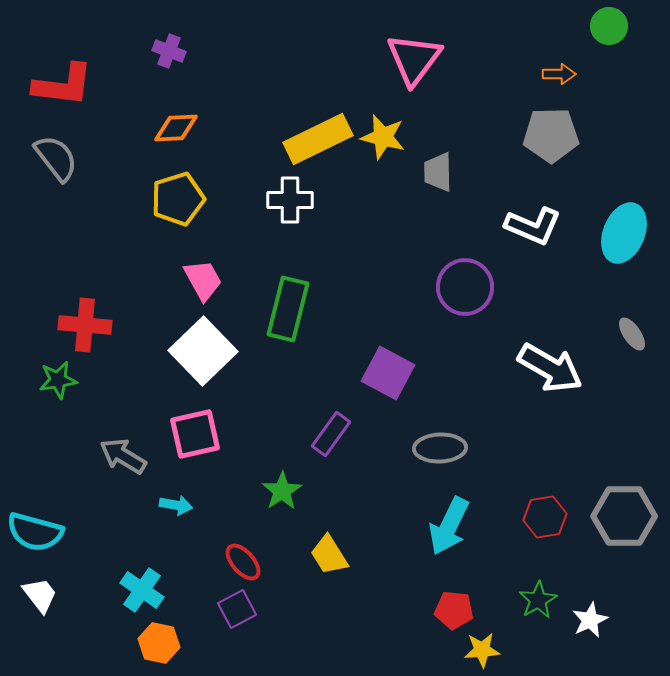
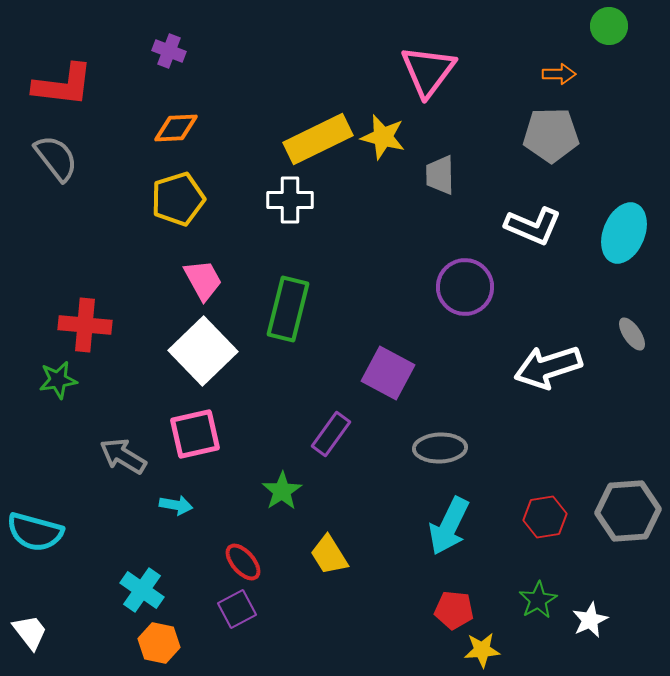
pink triangle at (414, 59): moved 14 px right, 12 px down
gray trapezoid at (438, 172): moved 2 px right, 3 px down
white arrow at (550, 368): moved 2 px left, 1 px up; rotated 132 degrees clockwise
gray hexagon at (624, 516): moved 4 px right, 5 px up; rotated 4 degrees counterclockwise
white trapezoid at (40, 595): moved 10 px left, 37 px down
